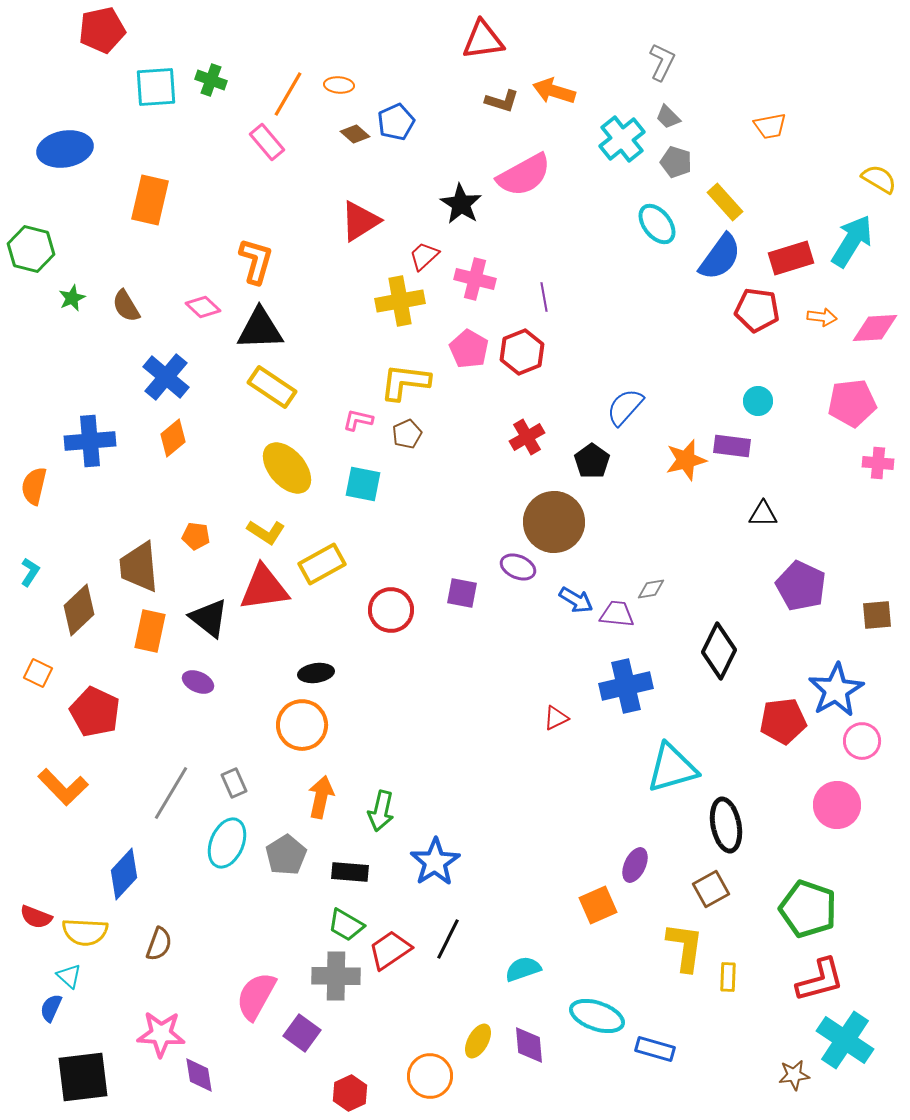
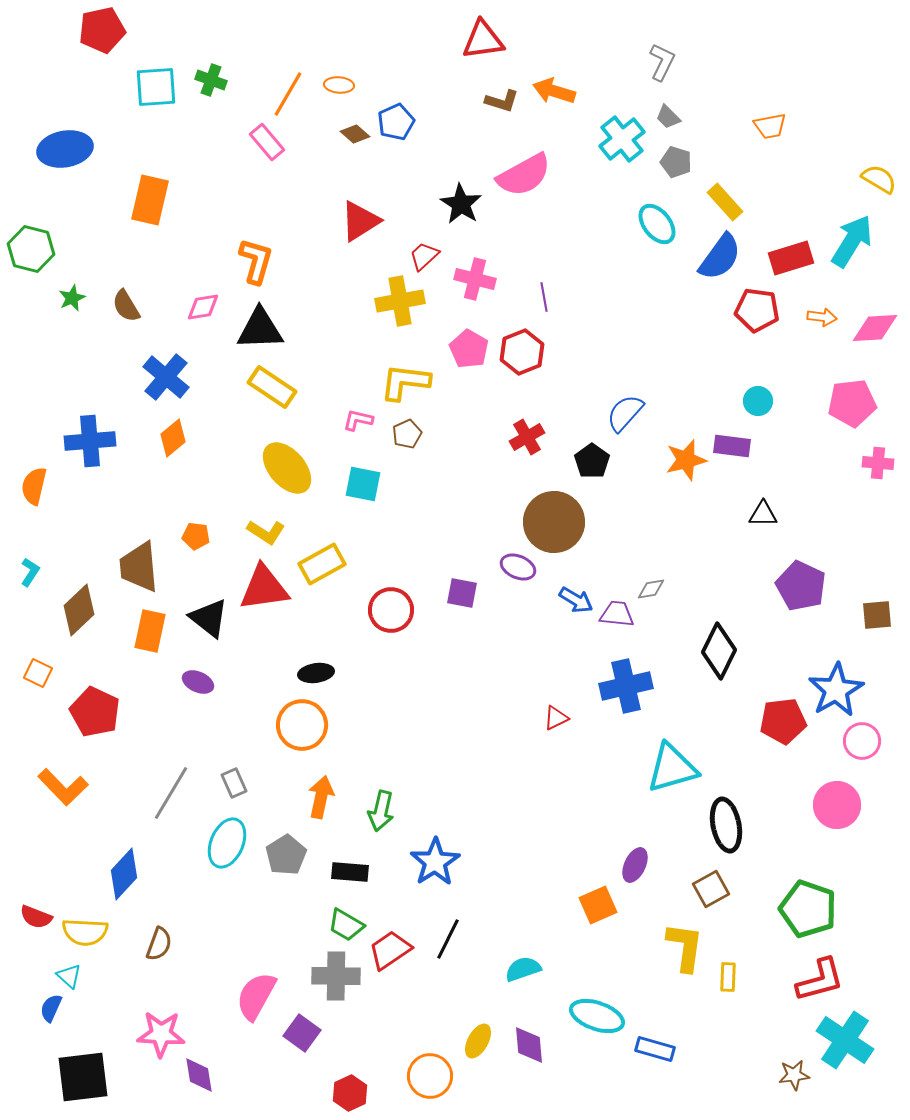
pink diamond at (203, 307): rotated 52 degrees counterclockwise
blue semicircle at (625, 407): moved 6 px down
